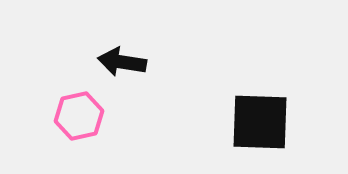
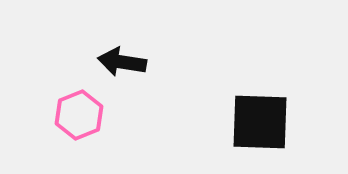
pink hexagon: moved 1 px up; rotated 9 degrees counterclockwise
